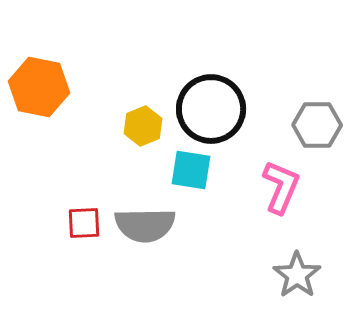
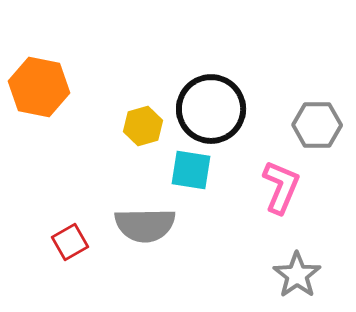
yellow hexagon: rotated 6 degrees clockwise
red square: moved 14 px left, 19 px down; rotated 27 degrees counterclockwise
